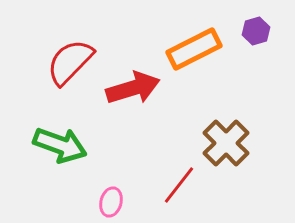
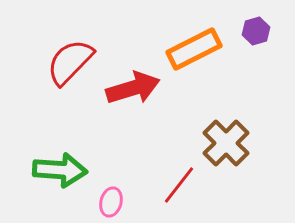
green arrow: moved 25 px down; rotated 16 degrees counterclockwise
